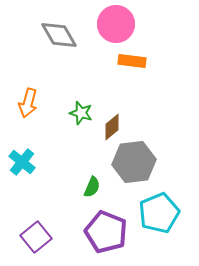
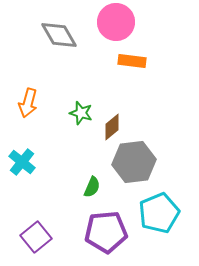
pink circle: moved 2 px up
purple pentagon: rotated 27 degrees counterclockwise
